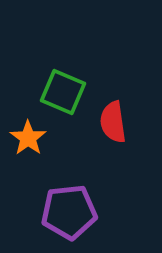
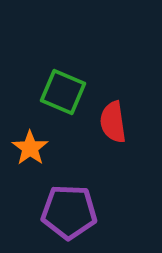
orange star: moved 2 px right, 10 px down
purple pentagon: rotated 8 degrees clockwise
